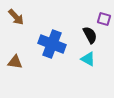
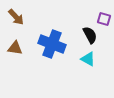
brown triangle: moved 14 px up
